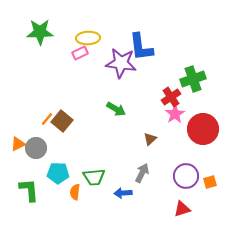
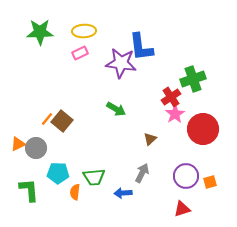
yellow ellipse: moved 4 px left, 7 px up
